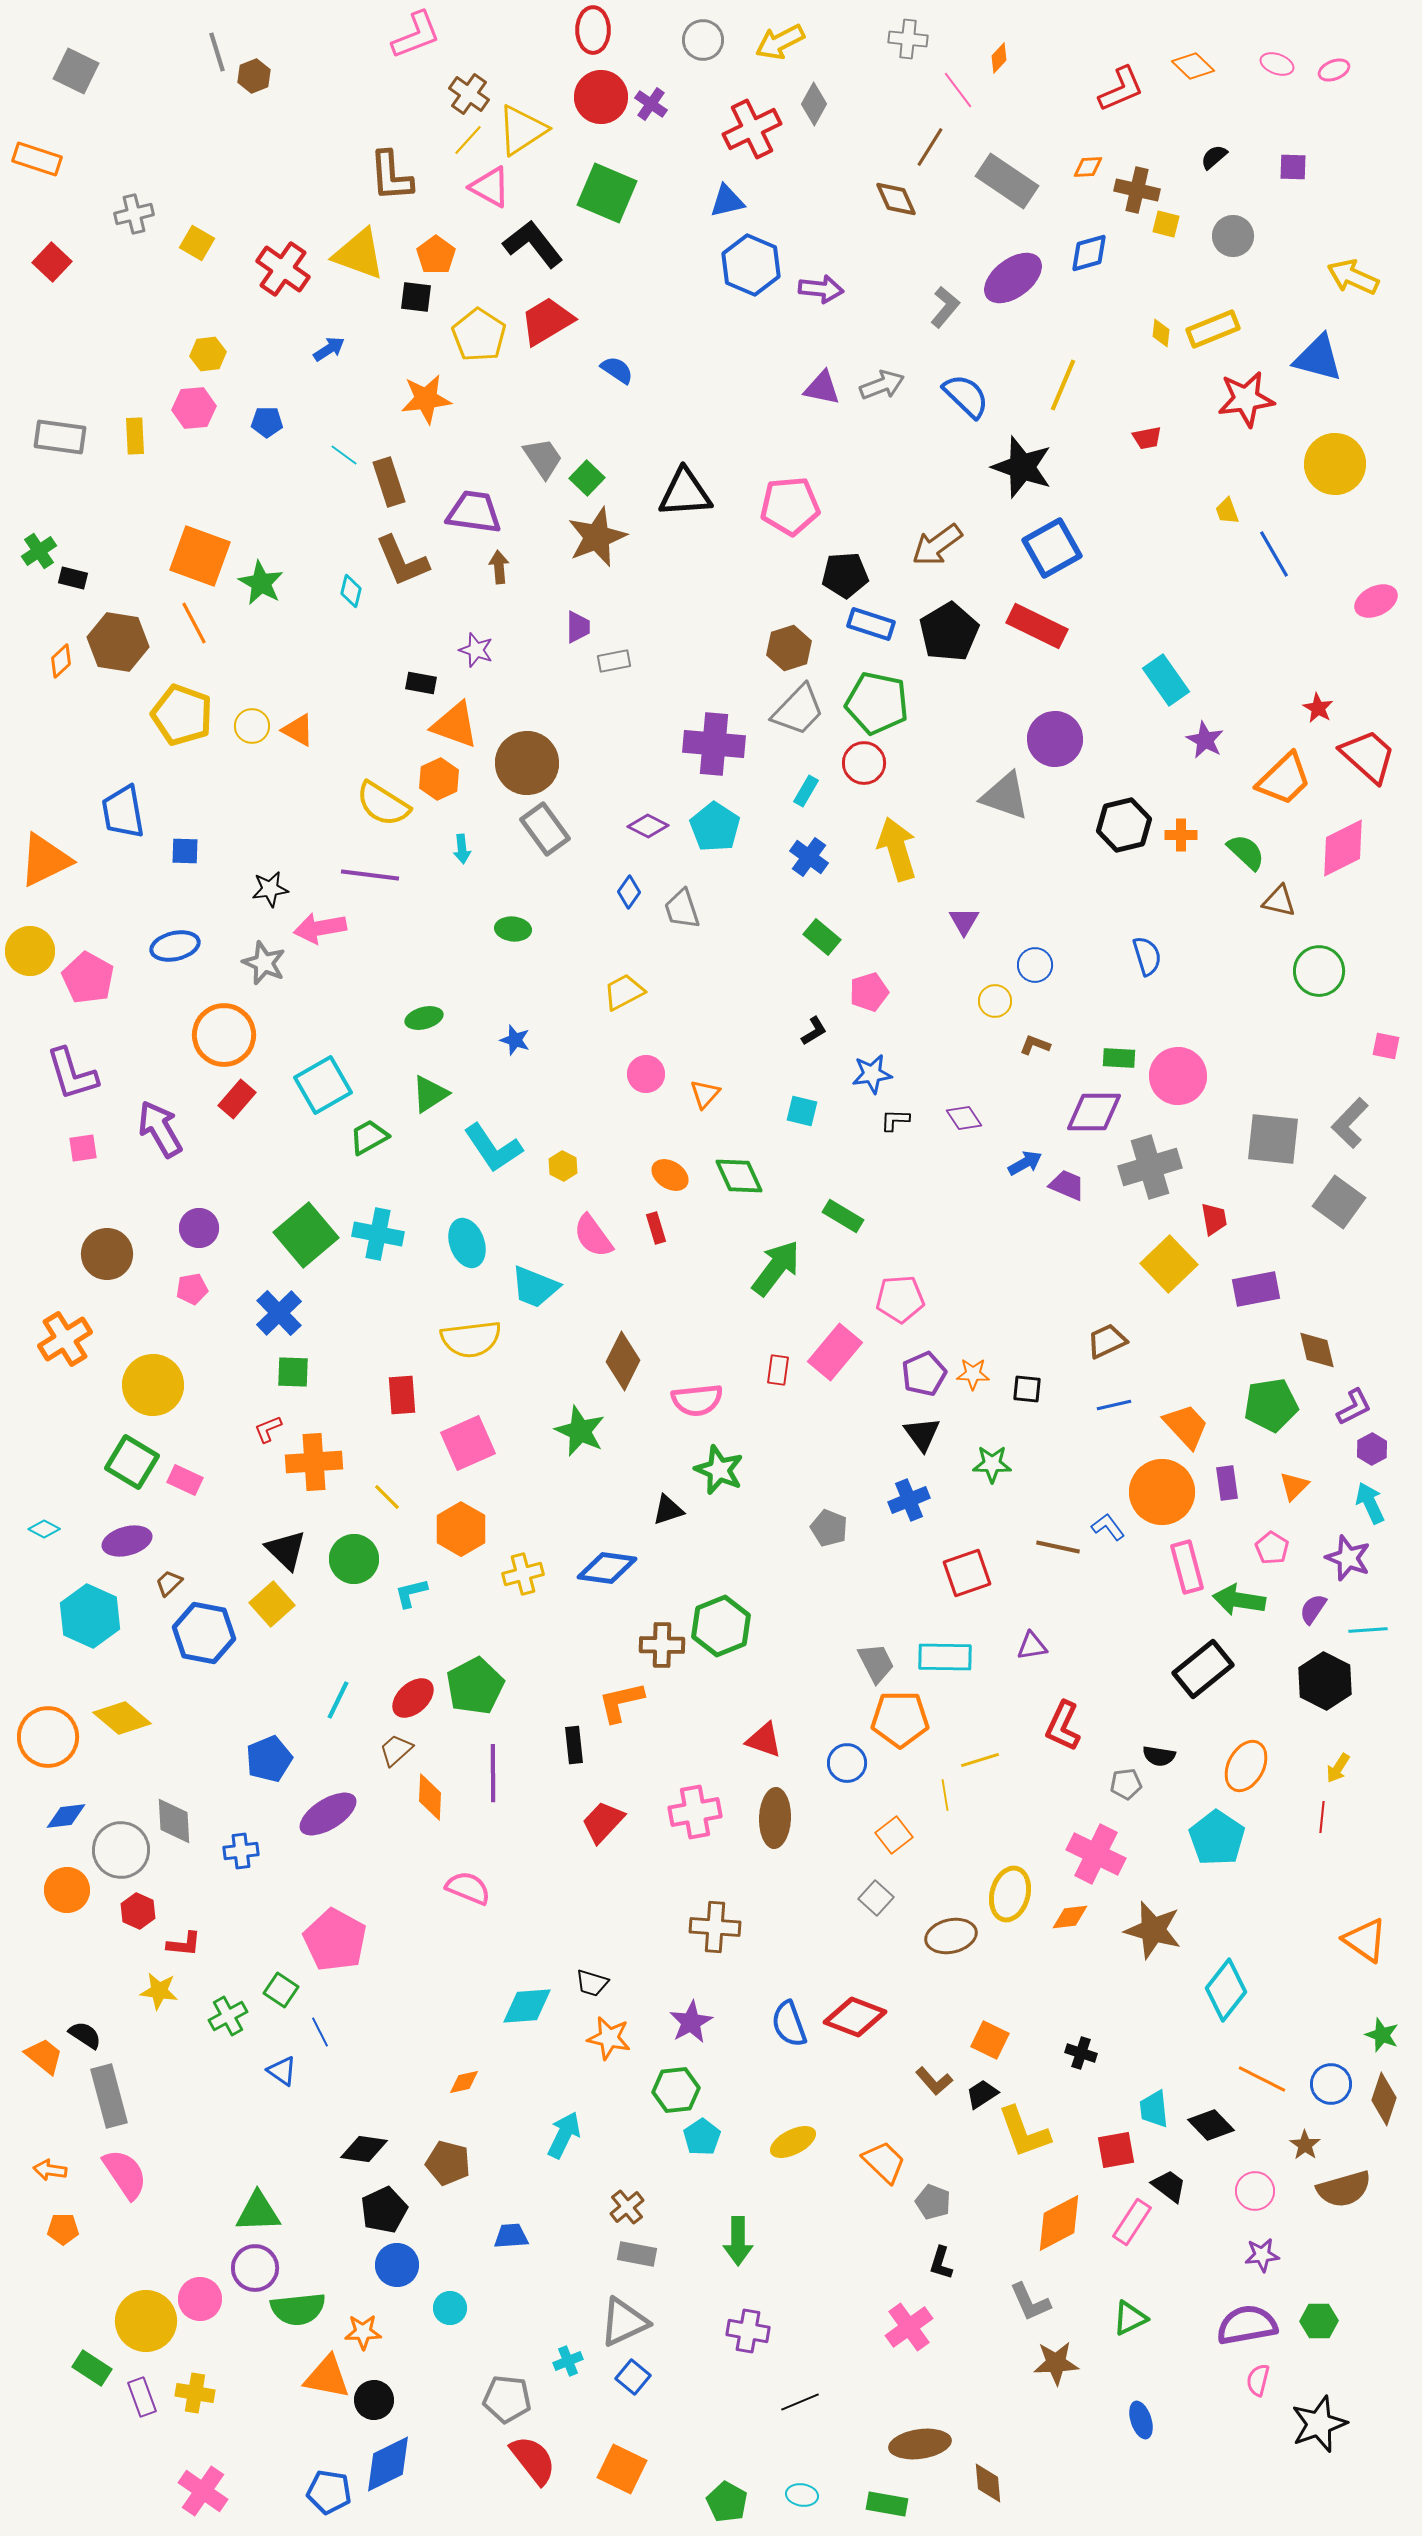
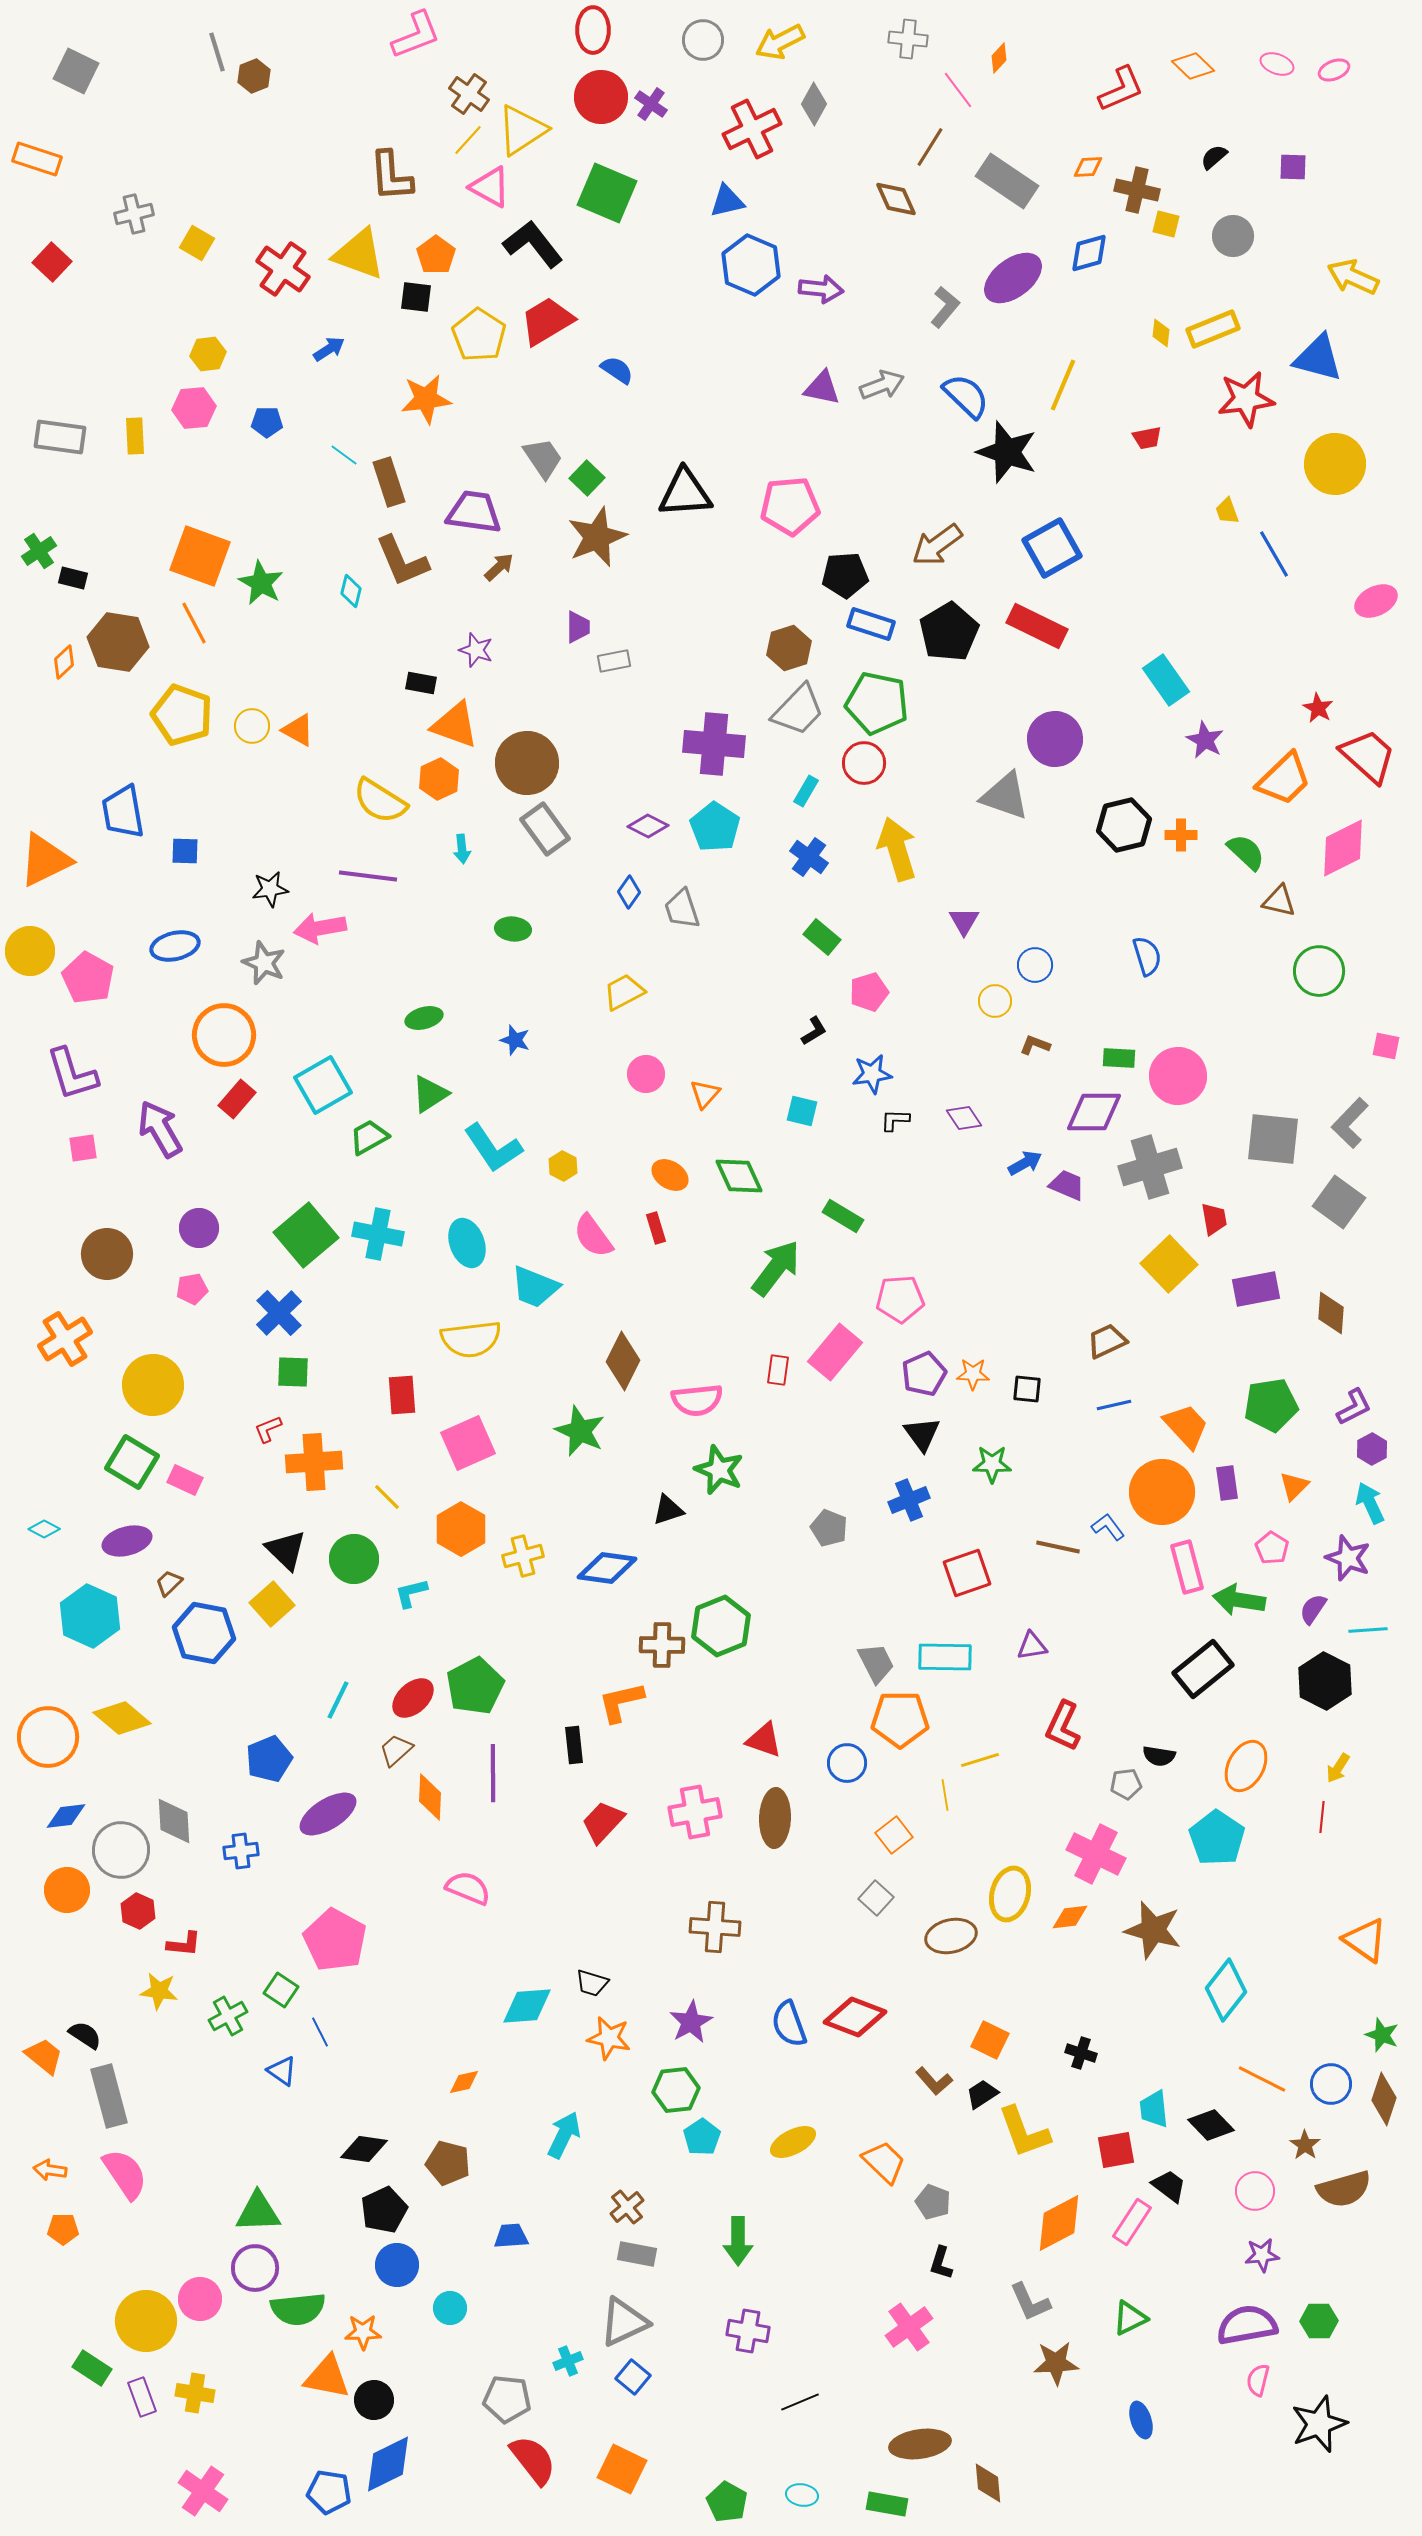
black star at (1022, 467): moved 15 px left, 15 px up
brown arrow at (499, 567): rotated 52 degrees clockwise
orange diamond at (61, 661): moved 3 px right, 1 px down
yellow semicircle at (383, 804): moved 3 px left, 3 px up
purple line at (370, 875): moved 2 px left, 1 px down
brown diamond at (1317, 1350): moved 14 px right, 37 px up; rotated 18 degrees clockwise
yellow cross at (523, 1574): moved 18 px up
